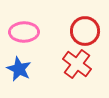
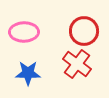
red circle: moved 1 px left
blue star: moved 9 px right, 4 px down; rotated 25 degrees counterclockwise
